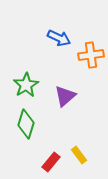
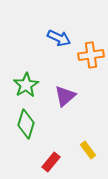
yellow rectangle: moved 9 px right, 5 px up
